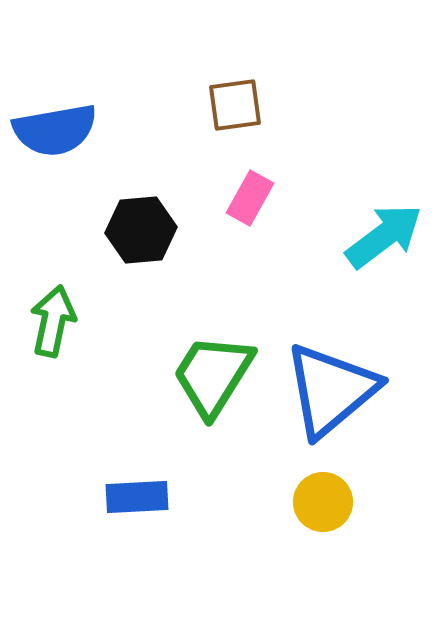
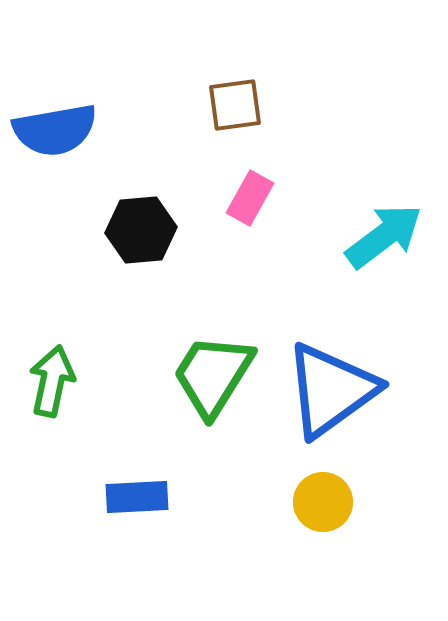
green arrow: moved 1 px left, 60 px down
blue triangle: rotated 4 degrees clockwise
